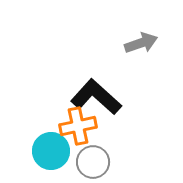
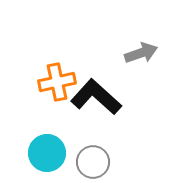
gray arrow: moved 10 px down
orange cross: moved 21 px left, 44 px up
cyan circle: moved 4 px left, 2 px down
